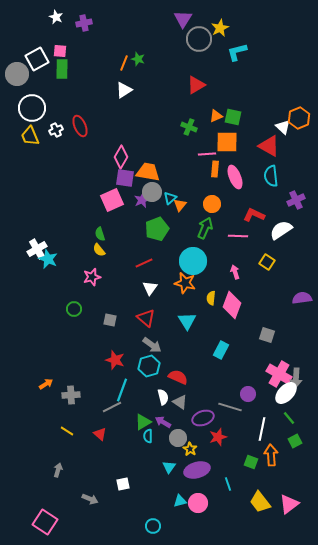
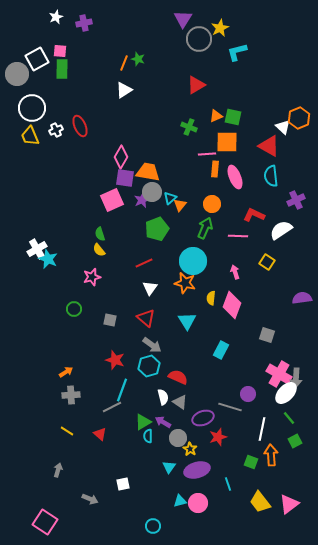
white star at (56, 17): rotated 24 degrees clockwise
orange arrow at (46, 384): moved 20 px right, 12 px up
